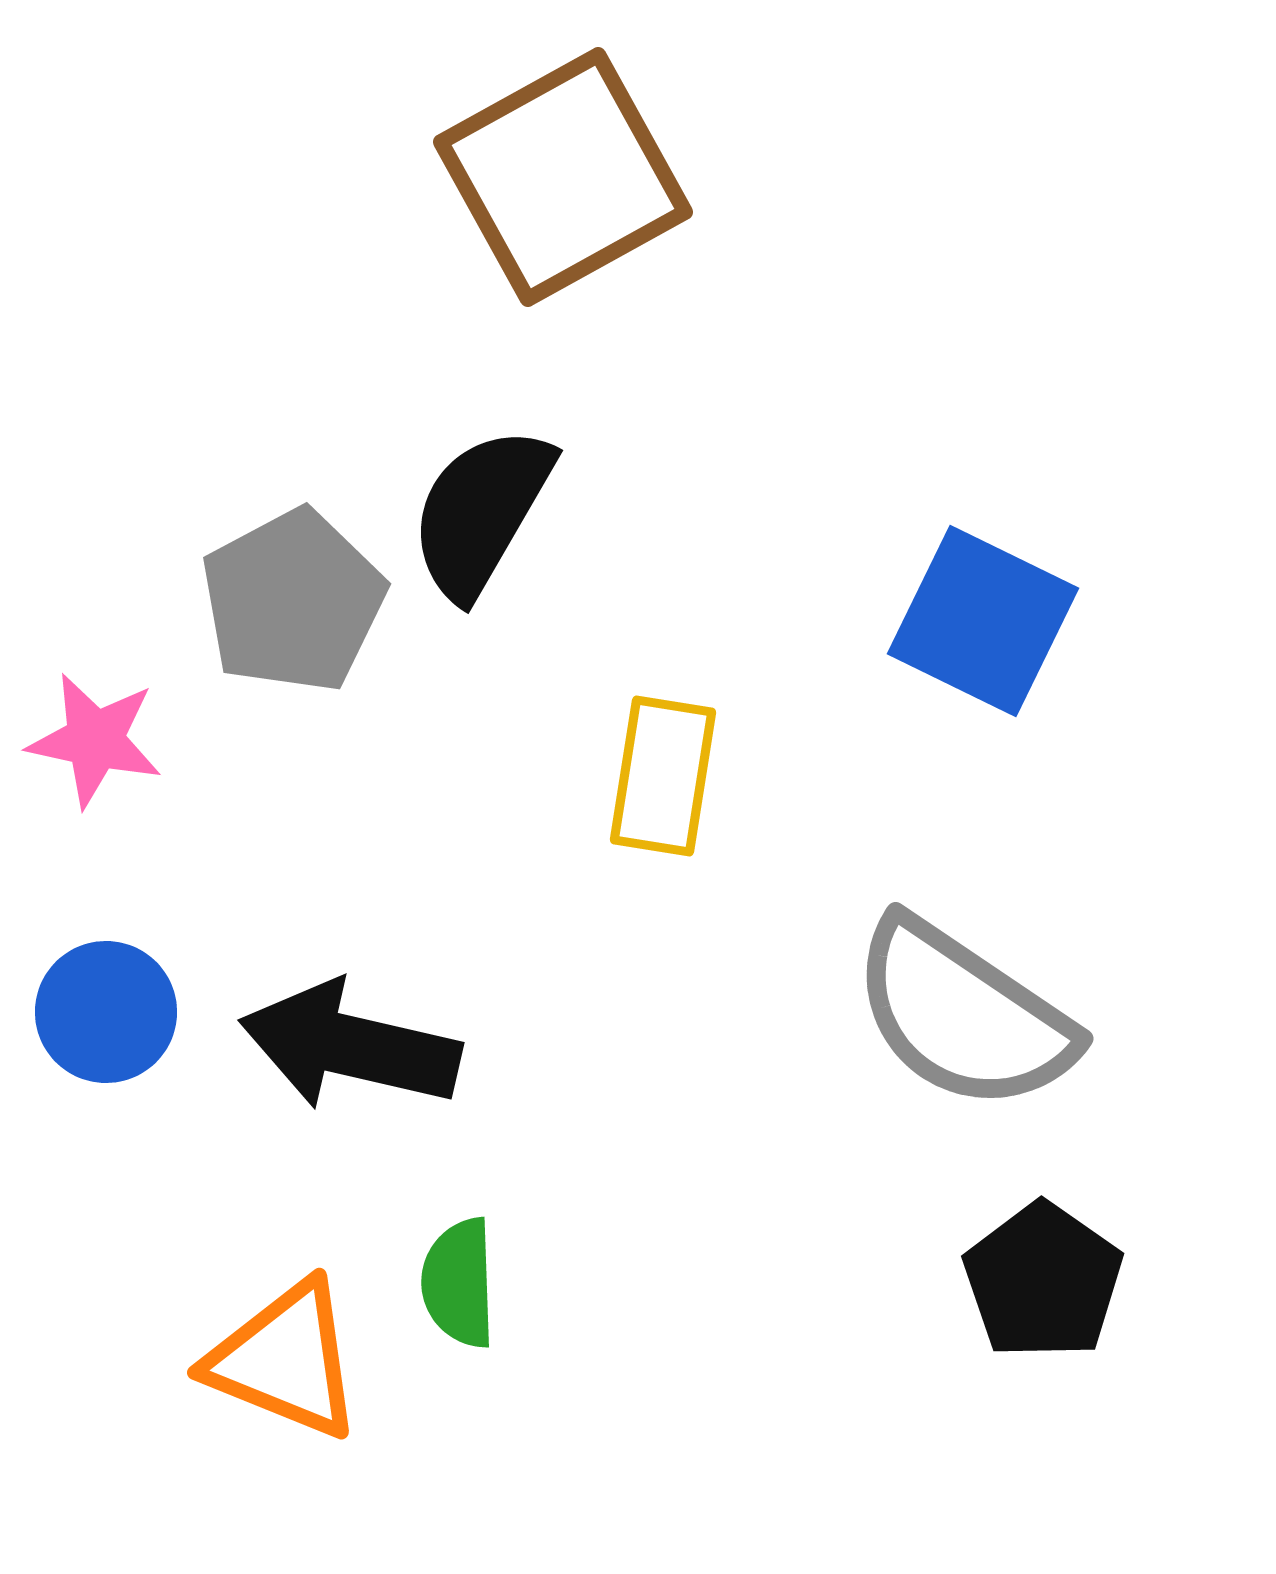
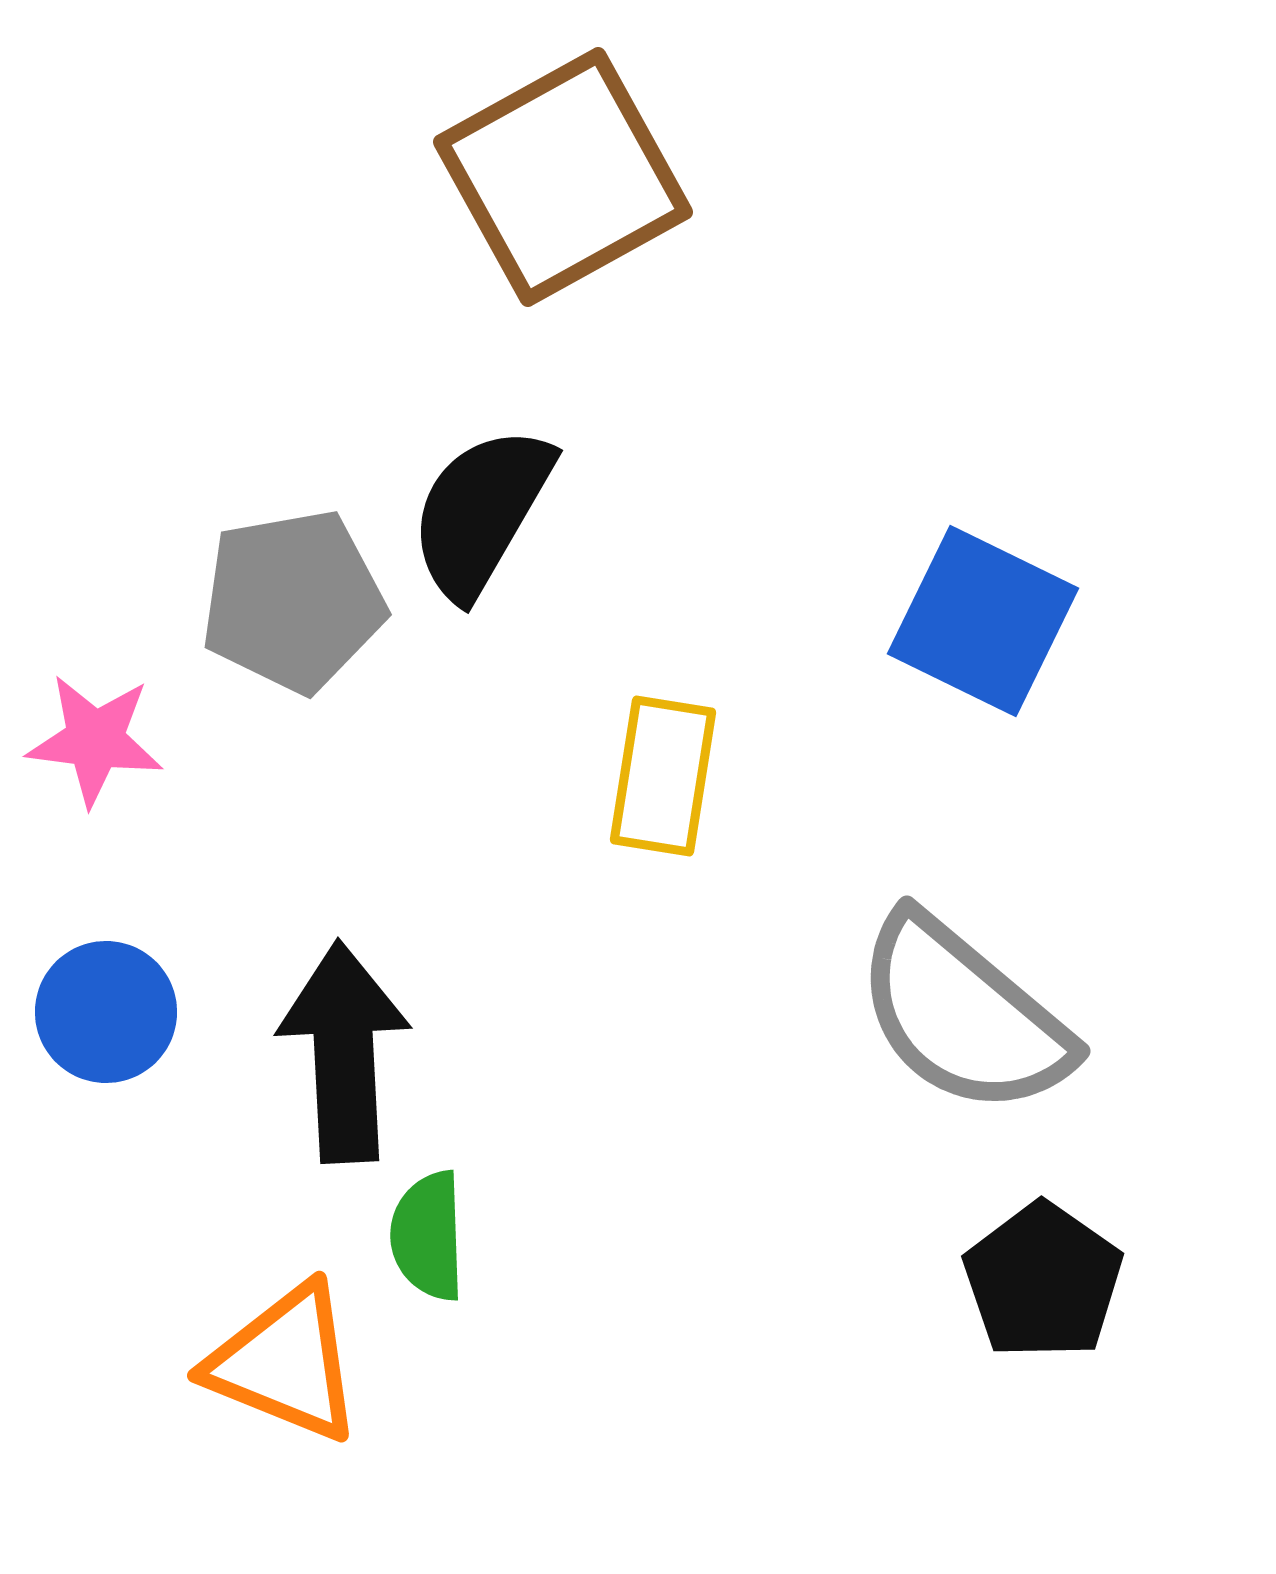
gray pentagon: rotated 18 degrees clockwise
pink star: rotated 5 degrees counterclockwise
gray semicircle: rotated 6 degrees clockwise
black arrow: moved 6 px left, 6 px down; rotated 74 degrees clockwise
green semicircle: moved 31 px left, 47 px up
orange triangle: moved 3 px down
